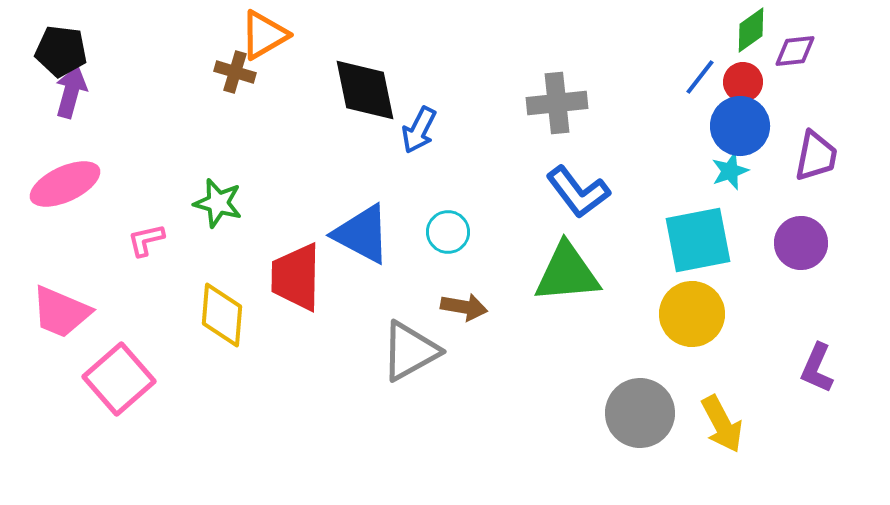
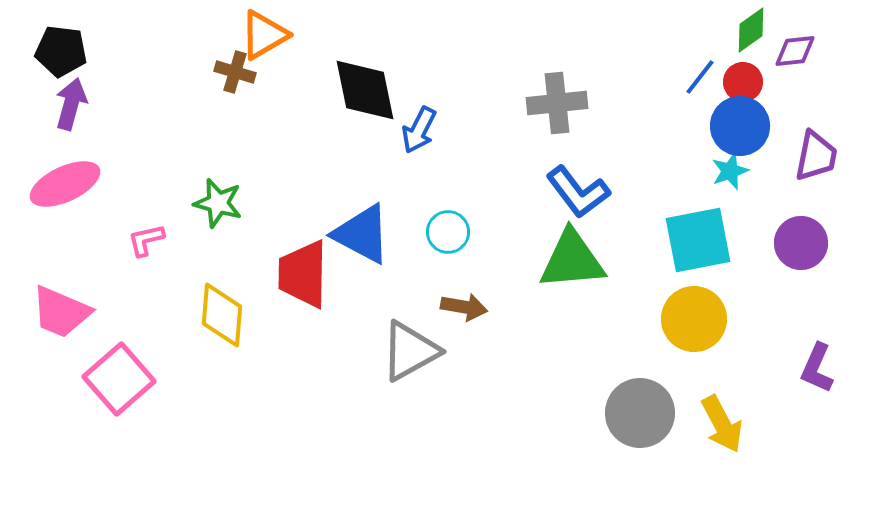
purple arrow: moved 12 px down
green triangle: moved 5 px right, 13 px up
red trapezoid: moved 7 px right, 3 px up
yellow circle: moved 2 px right, 5 px down
